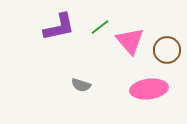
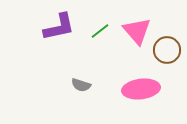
green line: moved 4 px down
pink triangle: moved 7 px right, 10 px up
pink ellipse: moved 8 px left
